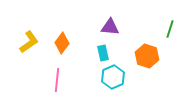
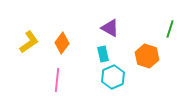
purple triangle: moved 1 px down; rotated 24 degrees clockwise
cyan rectangle: moved 1 px down
